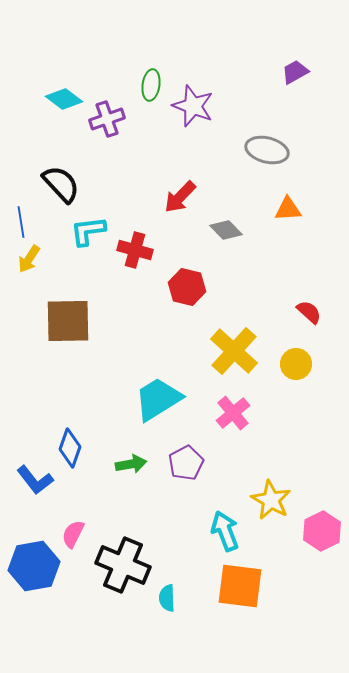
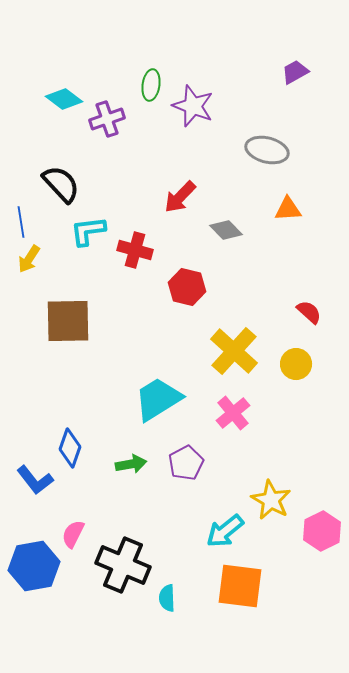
cyan arrow: rotated 108 degrees counterclockwise
